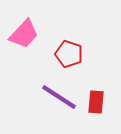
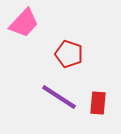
pink trapezoid: moved 11 px up
red rectangle: moved 2 px right, 1 px down
